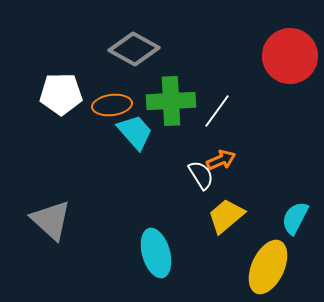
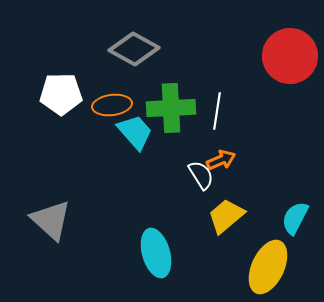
green cross: moved 7 px down
white line: rotated 27 degrees counterclockwise
